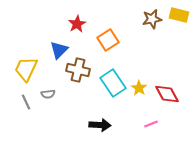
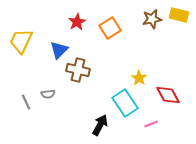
red star: moved 2 px up
orange square: moved 2 px right, 12 px up
yellow trapezoid: moved 5 px left, 28 px up
cyan rectangle: moved 12 px right, 20 px down
yellow star: moved 10 px up
red diamond: moved 1 px right, 1 px down
black arrow: rotated 65 degrees counterclockwise
